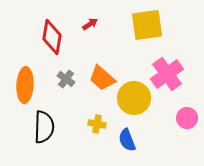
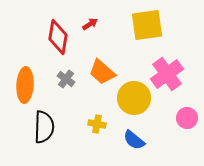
red diamond: moved 6 px right
orange trapezoid: moved 6 px up
blue semicircle: moved 7 px right; rotated 30 degrees counterclockwise
